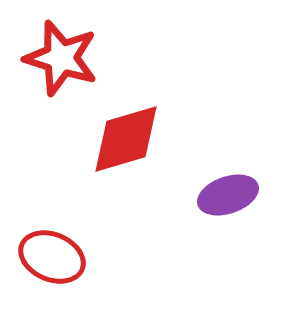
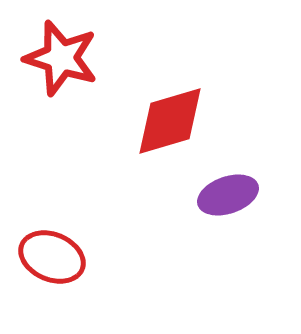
red diamond: moved 44 px right, 18 px up
